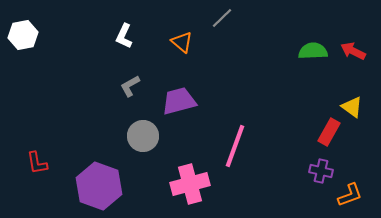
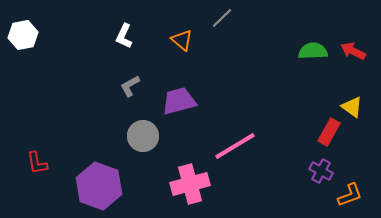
orange triangle: moved 2 px up
pink line: rotated 39 degrees clockwise
purple cross: rotated 15 degrees clockwise
